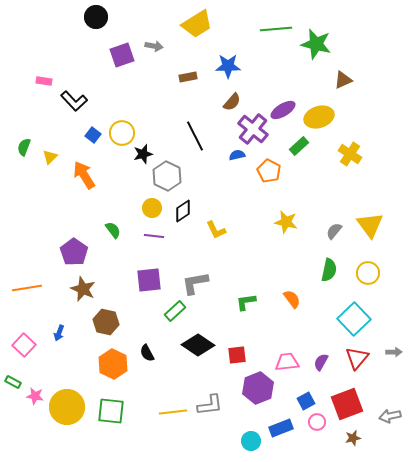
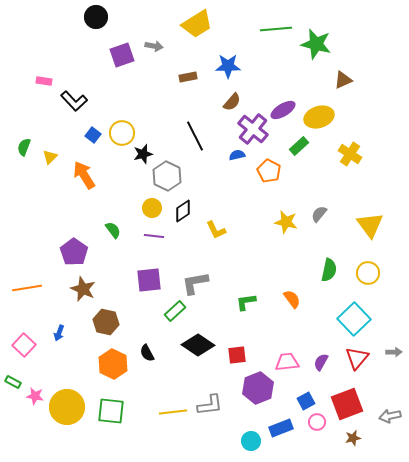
gray semicircle at (334, 231): moved 15 px left, 17 px up
